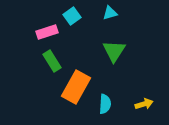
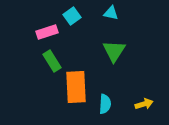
cyan triangle: moved 1 px right; rotated 28 degrees clockwise
orange rectangle: rotated 32 degrees counterclockwise
